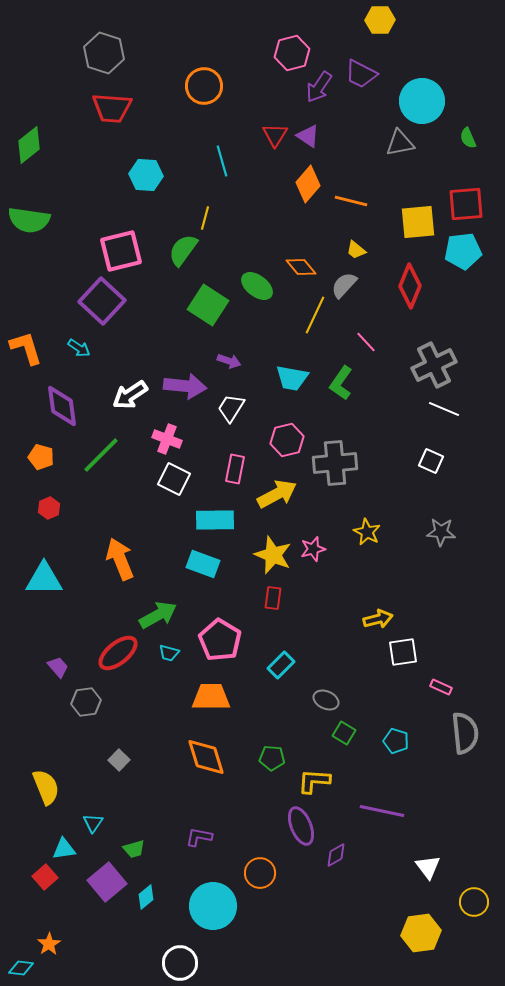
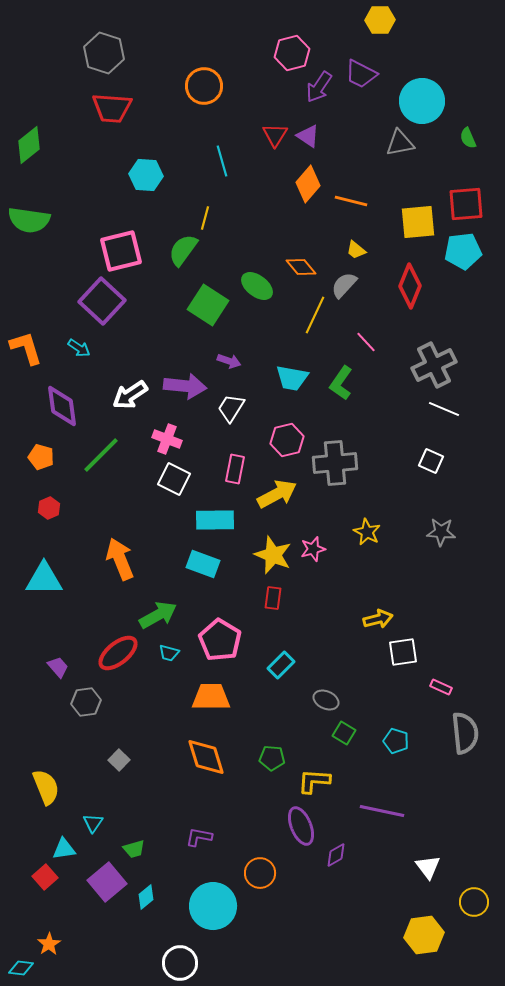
yellow hexagon at (421, 933): moved 3 px right, 2 px down
